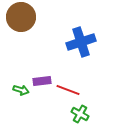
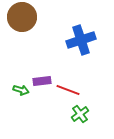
brown circle: moved 1 px right
blue cross: moved 2 px up
green cross: rotated 24 degrees clockwise
